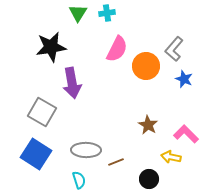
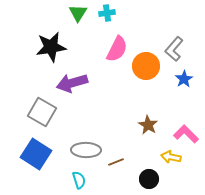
blue star: rotated 18 degrees clockwise
purple arrow: rotated 84 degrees clockwise
